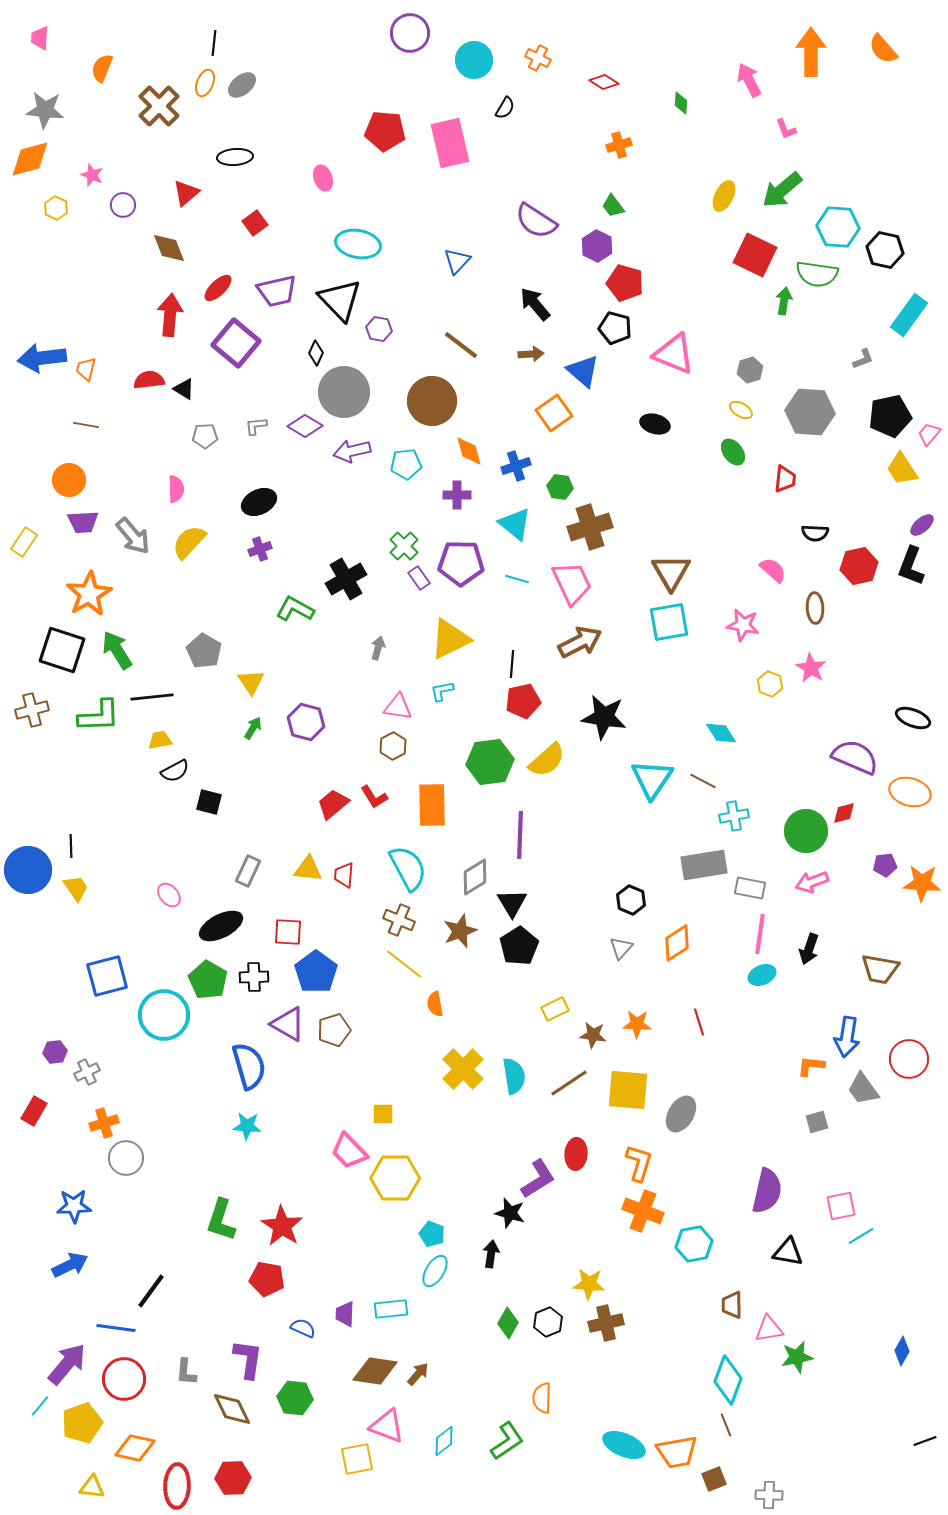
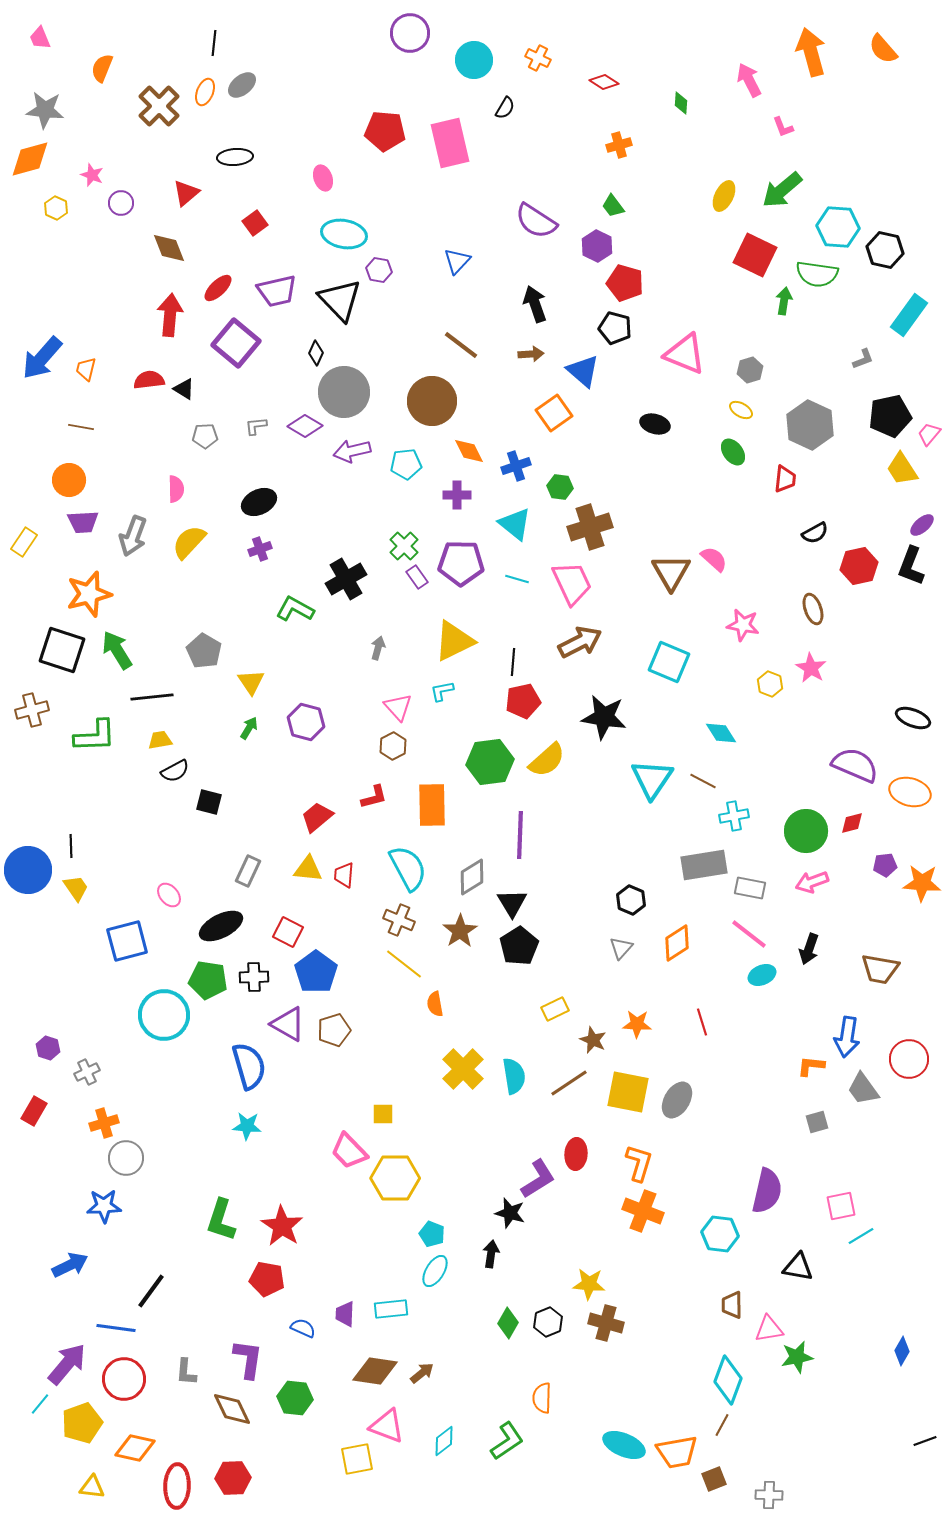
pink trapezoid at (40, 38): rotated 25 degrees counterclockwise
orange arrow at (811, 52): rotated 15 degrees counterclockwise
orange ellipse at (205, 83): moved 9 px down
pink L-shape at (786, 129): moved 3 px left, 2 px up
purple circle at (123, 205): moved 2 px left, 2 px up
cyan ellipse at (358, 244): moved 14 px left, 10 px up
black arrow at (535, 304): rotated 21 degrees clockwise
purple hexagon at (379, 329): moved 59 px up
pink triangle at (674, 354): moved 11 px right
blue arrow at (42, 358): rotated 42 degrees counterclockwise
gray hexagon at (810, 412): moved 13 px down; rotated 21 degrees clockwise
brown line at (86, 425): moved 5 px left, 2 px down
orange diamond at (469, 451): rotated 12 degrees counterclockwise
black semicircle at (815, 533): rotated 32 degrees counterclockwise
gray arrow at (133, 536): rotated 60 degrees clockwise
pink semicircle at (773, 570): moved 59 px left, 11 px up
purple rectangle at (419, 578): moved 2 px left, 1 px up
orange star at (89, 594): rotated 15 degrees clockwise
brown ellipse at (815, 608): moved 2 px left, 1 px down; rotated 16 degrees counterclockwise
cyan square at (669, 622): moved 40 px down; rotated 33 degrees clockwise
yellow triangle at (450, 639): moved 4 px right, 2 px down
black line at (512, 664): moved 1 px right, 2 px up
pink triangle at (398, 707): rotated 40 degrees clockwise
green L-shape at (99, 716): moved 4 px left, 20 px down
green arrow at (253, 728): moved 4 px left
purple semicircle at (855, 757): moved 8 px down
red L-shape at (374, 797): rotated 72 degrees counterclockwise
red trapezoid at (333, 804): moved 16 px left, 13 px down
red diamond at (844, 813): moved 8 px right, 10 px down
gray diamond at (475, 877): moved 3 px left
brown star at (460, 931): rotated 12 degrees counterclockwise
red square at (288, 932): rotated 24 degrees clockwise
pink line at (760, 934): moved 11 px left; rotated 60 degrees counterclockwise
blue square at (107, 976): moved 20 px right, 35 px up
green pentagon at (208, 980): rotated 21 degrees counterclockwise
red line at (699, 1022): moved 3 px right
brown star at (593, 1035): moved 5 px down; rotated 16 degrees clockwise
purple hexagon at (55, 1052): moved 7 px left, 4 px up; rotated 25 degrees clockwise
yellow square at (628, 1090): moved 2 px down; rotated 6 degrees clockwise
gray ellipse at (681, 1114): moved 4 px left, 14 px up
blue star at (74, 1206): moved 30 px right
cyan hexagon at (694, 1244): moved 26 px right, 10 px up; rotated 18 degrees clockwise
black triangle at (788, 1252): moved 10 px right, 15 px down
brown cross at (606, 1323): rotated 28 degrees clockwise
brown arrow at (418, 1374): moved 4 px right, 1 px up; rotated 10 degrees clockwise
cyan line at (40, 1406): moved 2 px up
brown line at (726, 1425): moved 4 px left; rotated 50 degrees clockwise
